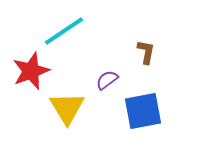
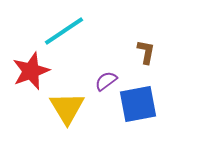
purple semicircle: moved 1 px left, 1 px down
blue square: moved 5 px left, 7 px up
